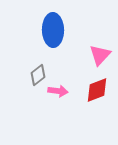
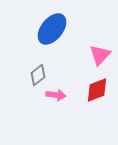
blue ellipse: moved 1 px left, 1 px up; rotated 40 degrees clockwise
pink arrow: moved 2 px left, 4 px down
